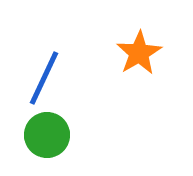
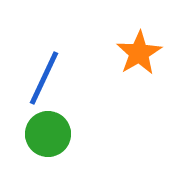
green circle: moved 1 px right, 1 px up
